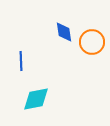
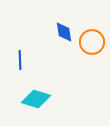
blue line: moved 1 px left, 1 px up
cyan diamond: rotated 28 degrees clockwise
